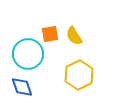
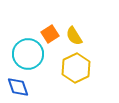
orange square: rotated 24 degrees counterclockwise
yellow hexagon: moved 3 px left, 7 px up
blue diamond: moved 4 px left
